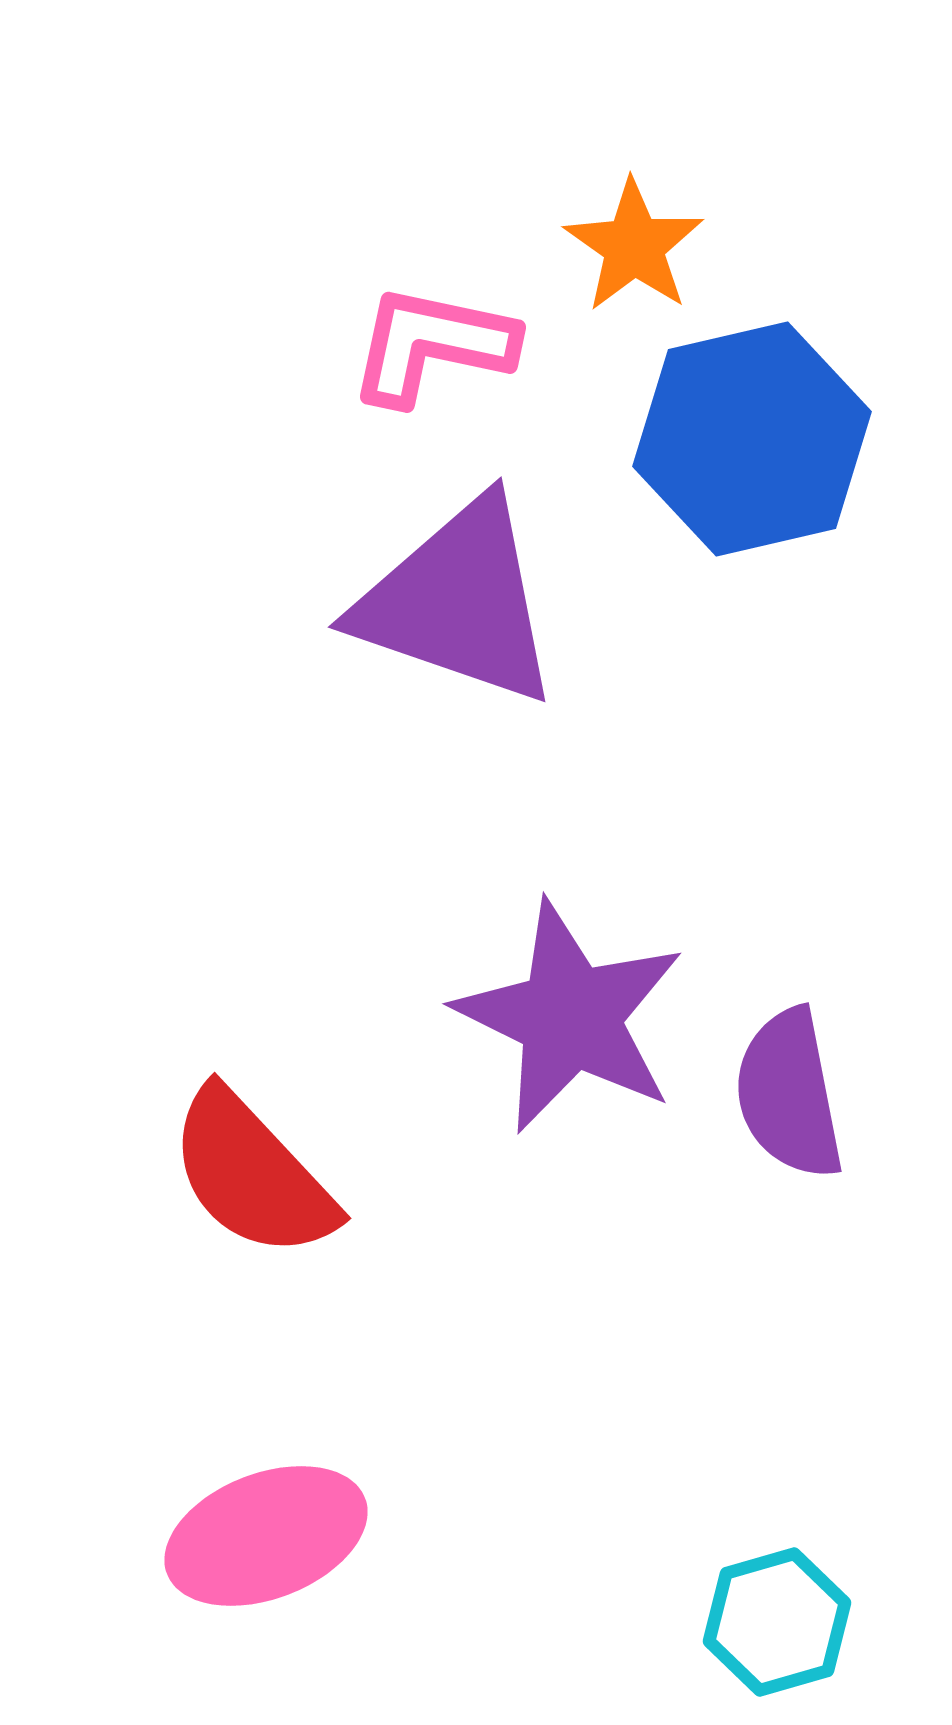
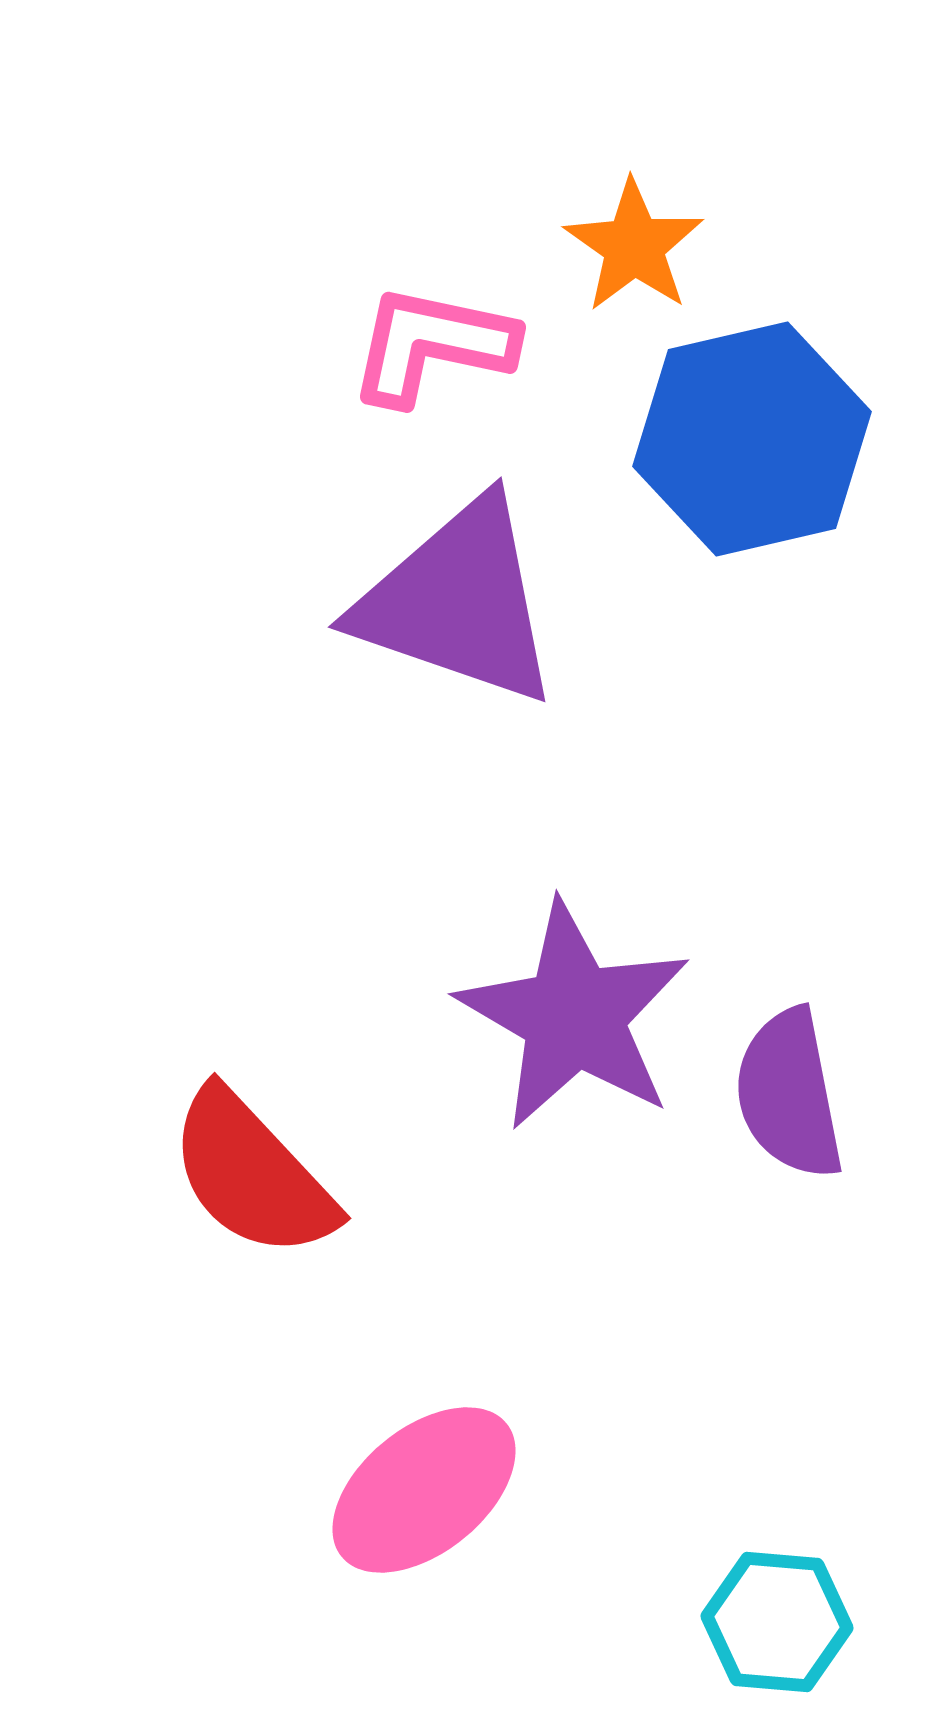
purple star: moved 4 px right, 1 px up; rotated 4 degrees clockwise
pink ellipse: moved 158 px right, 46 px up; rotated 18 degrees counterclockwise
cyan hexagon: rotated 21 degrees clockwise
